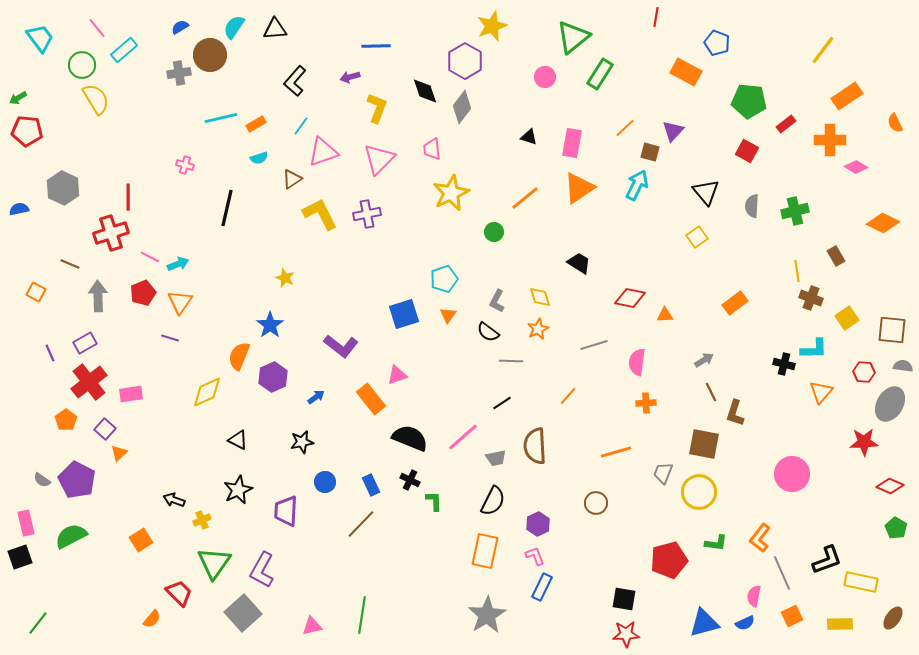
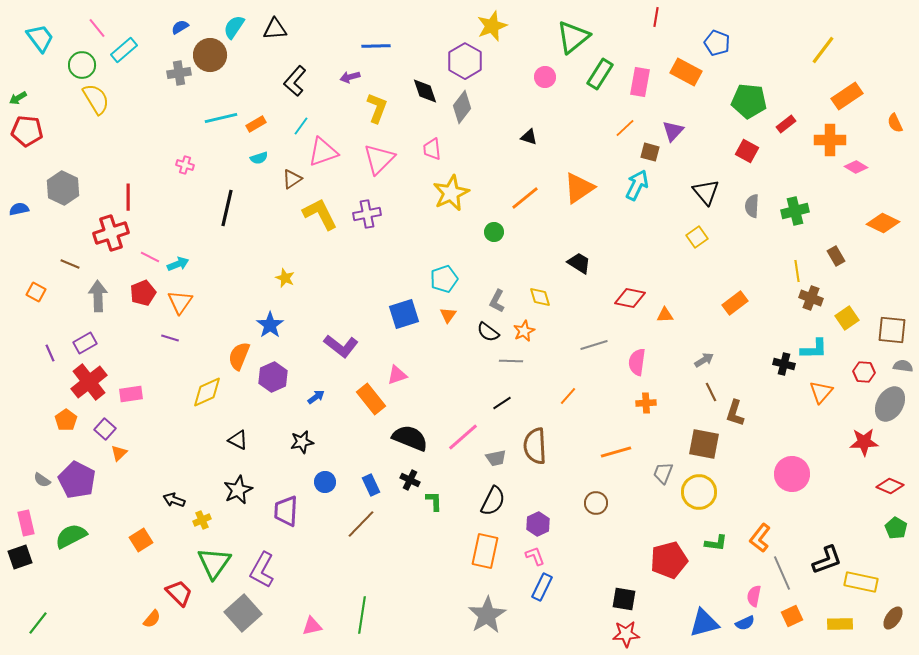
pink rectangle at (572, 143): moved 68 px right, 61 px up
orange star at (538, 329): moved 14 px left, 2 px down
